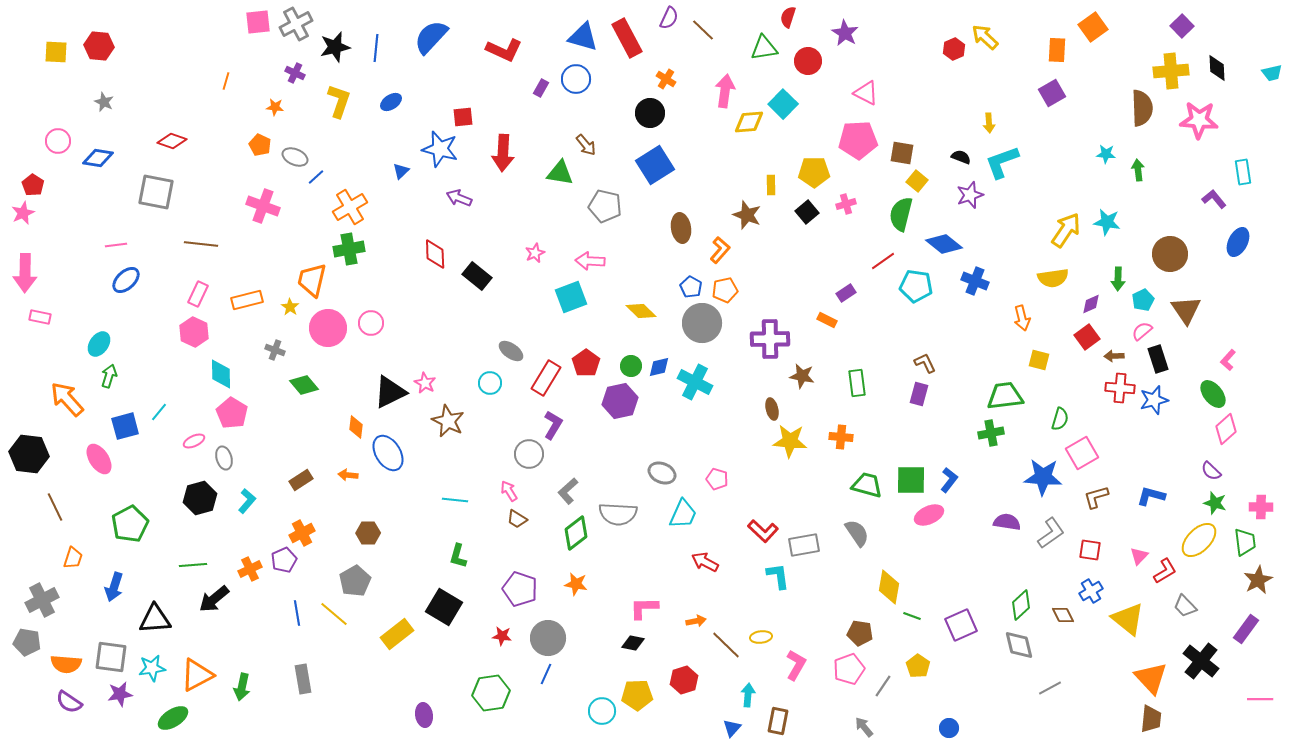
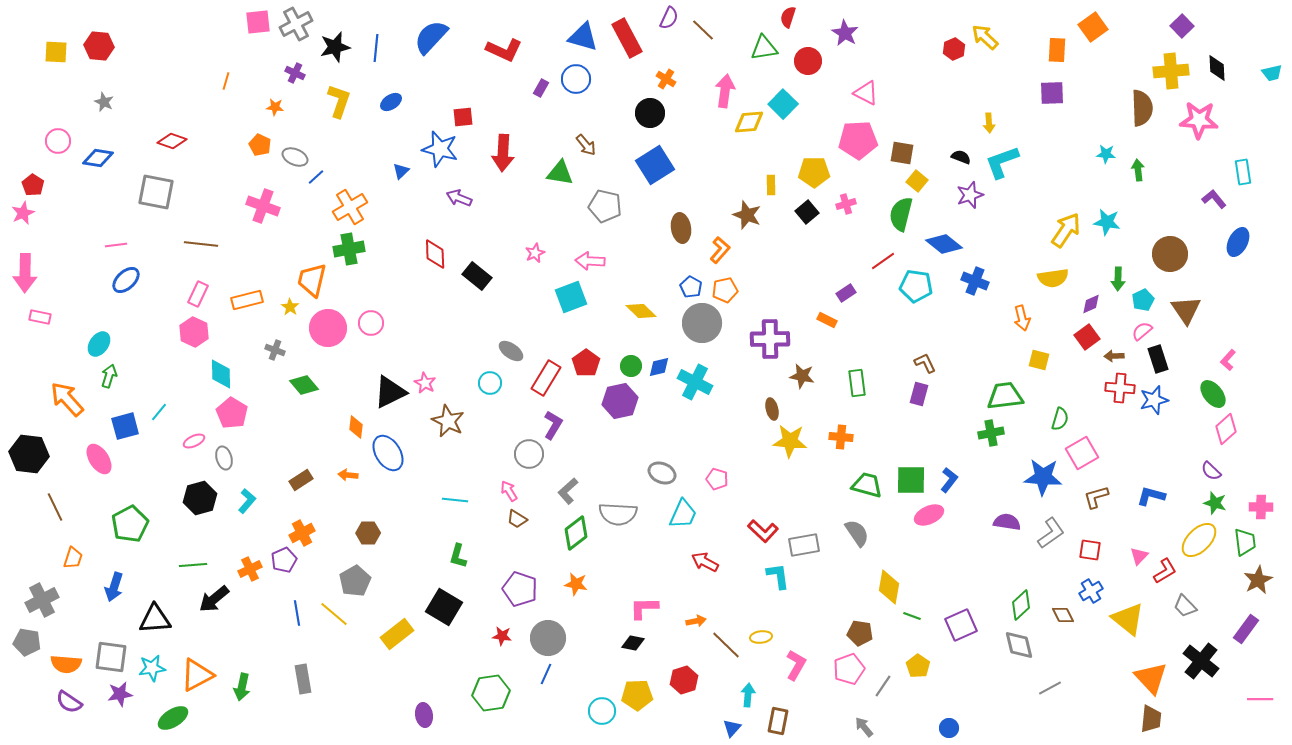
purple square at (1052, 93): rotated 28 degrees clockwise
